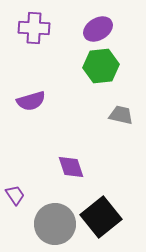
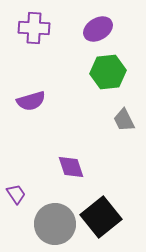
green hexagon: moved 7 px right, 6 px down
gray trapezoid: moved 3 px right, 5 px down; rotated 130 degrees counterclockwise
purple trapezoid: moved 1 px right, 1 px up
